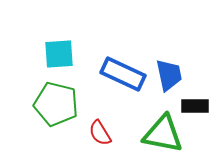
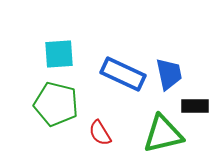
blue trapezoid: moved 1 px up
green triangle: rotated 24 degrees counterclockwise
